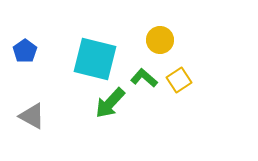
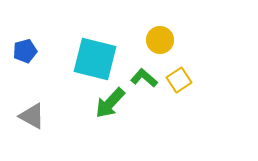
blue pentagon: rotated 20 degrees clockwise
